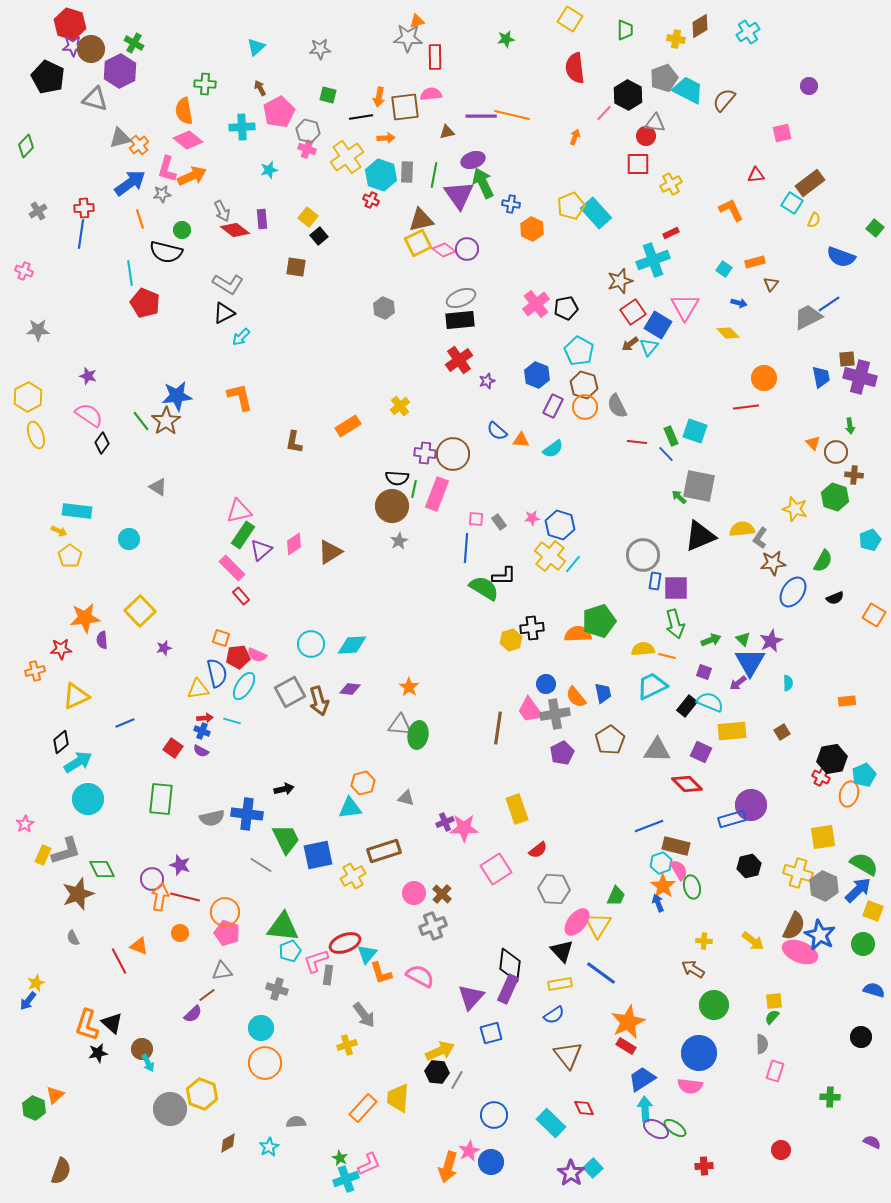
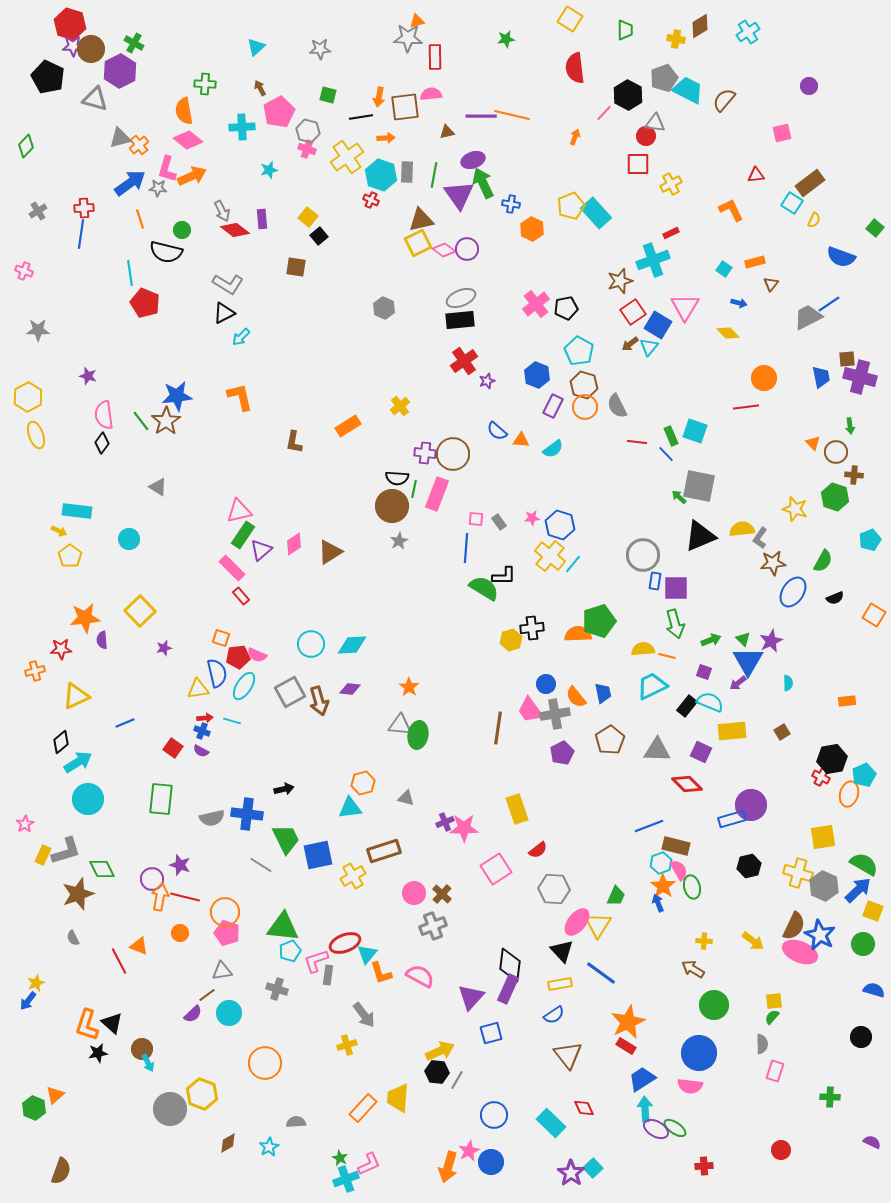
gray star at (162, 194): moved 4 px left, 6 px up; rotated 12 degrees clockwise
red cross at (459, 360): moved 5 px right, 1 px down
pink semicircle at (89, 415): moved 15 px right; rotated 132 degrees counterclockwise
blue triangle at (750, 662): moved 2 px left, 1 px up
cyan circle at (261, 1028): moved 32 px left, 15 px up
